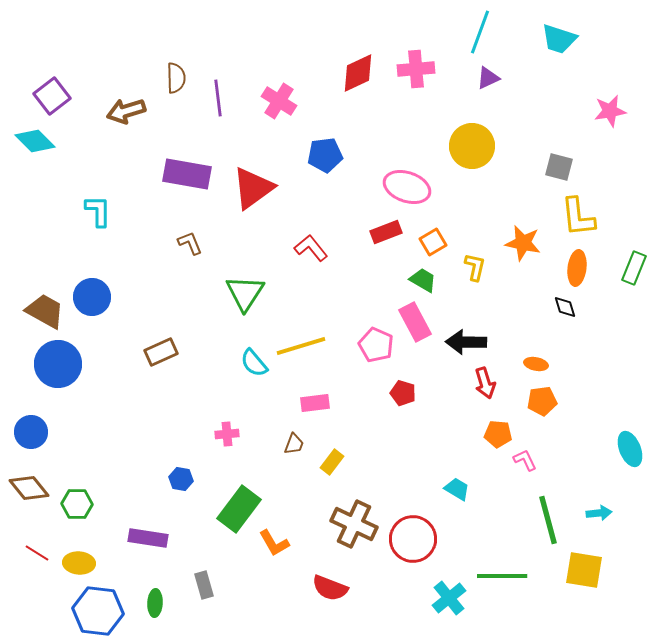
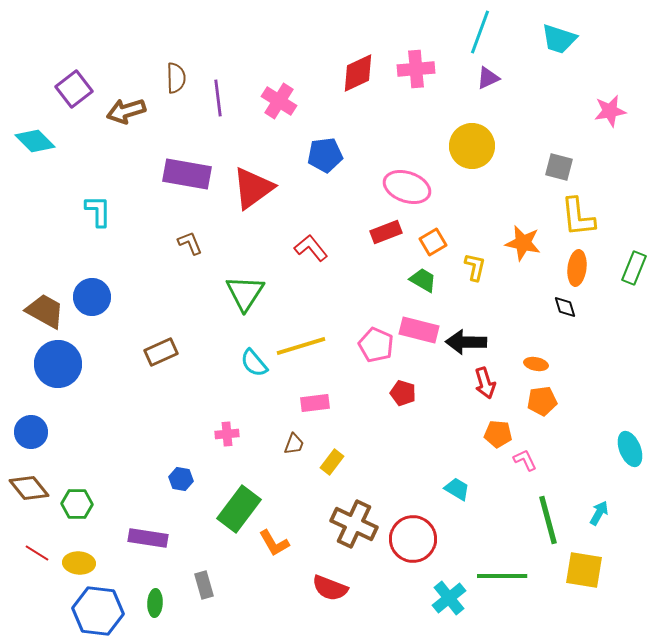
purple square at (52, 96): moved 22 px right, 7 px up
pink rectangle at (415, 322): moved 4 px right, 8 px down; rotated 48 degrees counterclockwise
cyan arrow at (599, 513): rotated 55 degrees counterclockwise
